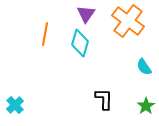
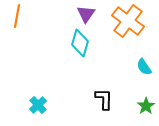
orange line: moved 28 px left, 18 px up
cyan cross: moved 23 px right
